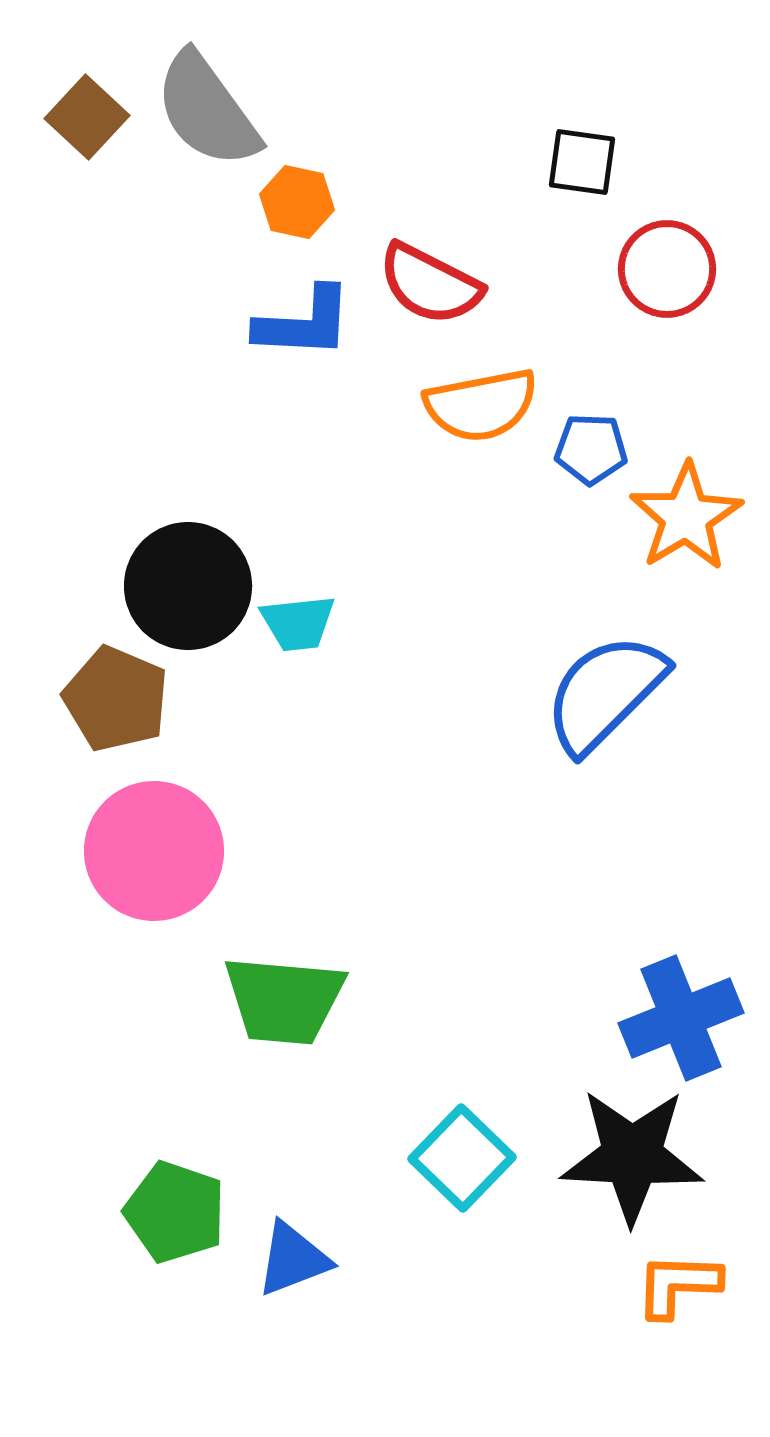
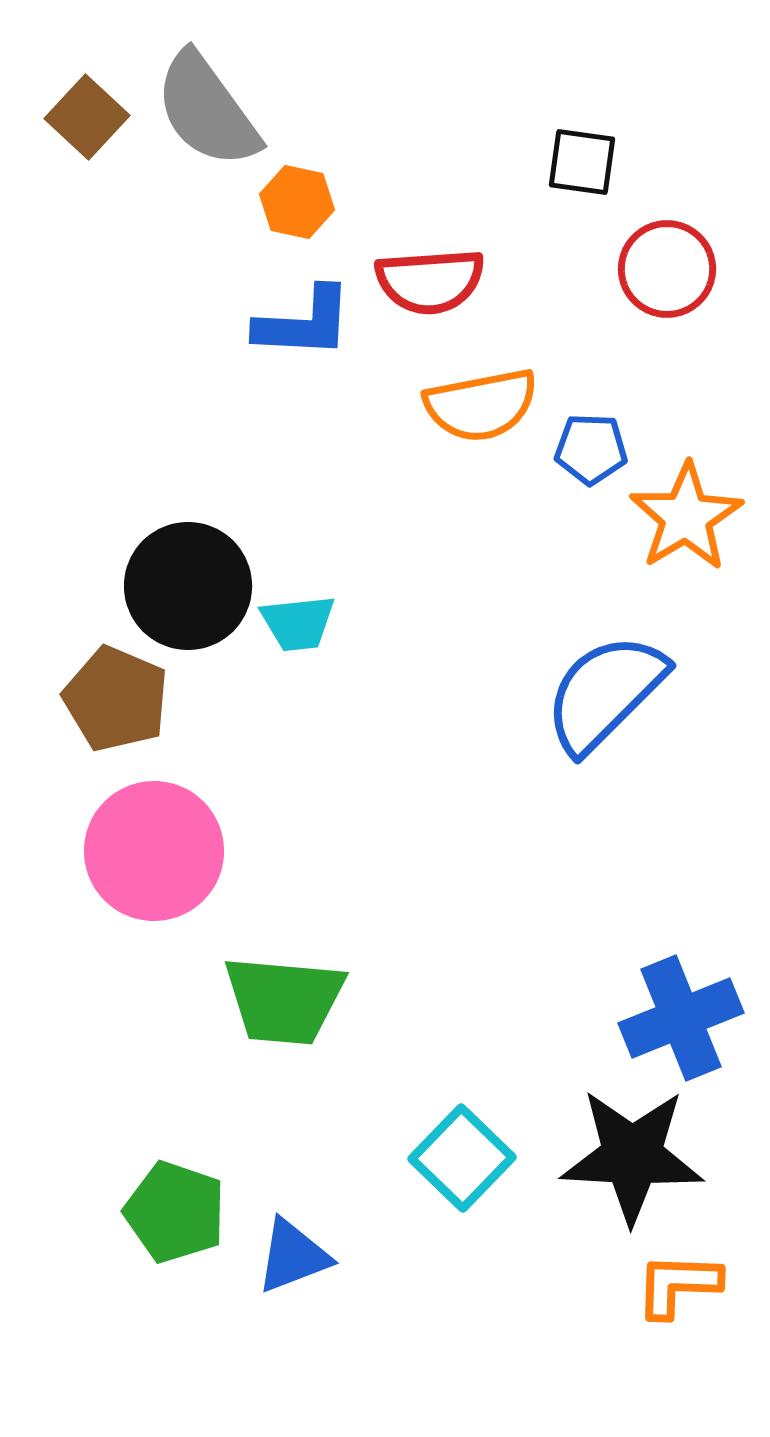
red semicircle: moved 3 px up; rotated 31 degrees counterclockwise
blue triangle: moved 3 px up
